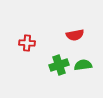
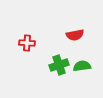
green semicircle: moved 1 px left, 1 px down
